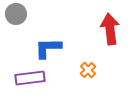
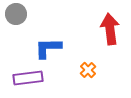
purple rectangle: moved 2 px left
